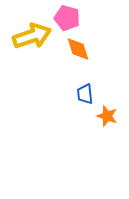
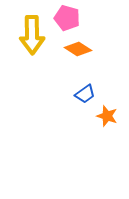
yellow arrow: moved 1 px up; rotated 108 degrees clockwise
orange diamond: rotated 40 degrees counterclockwise
blue trapezoid: rotated 120 degrees counterclockwise
